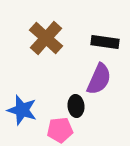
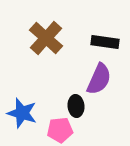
blue star: moved 3 px down
